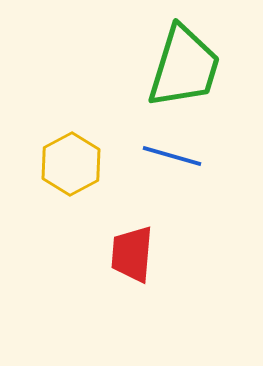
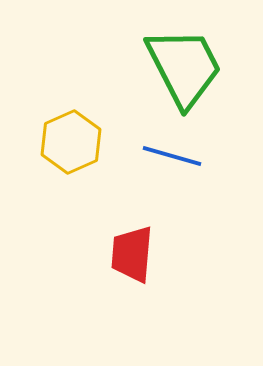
green trapezoid: rotated 44 degrees counterclockwise
yellow hexagon: moved 22 px up; rotated 4 degrees clockwise
